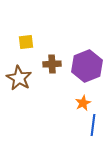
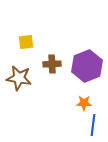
brown star: rotated 20 degrees counterclockwise
orange star: moved 1 px right; rotated 28 degrees clockwise
